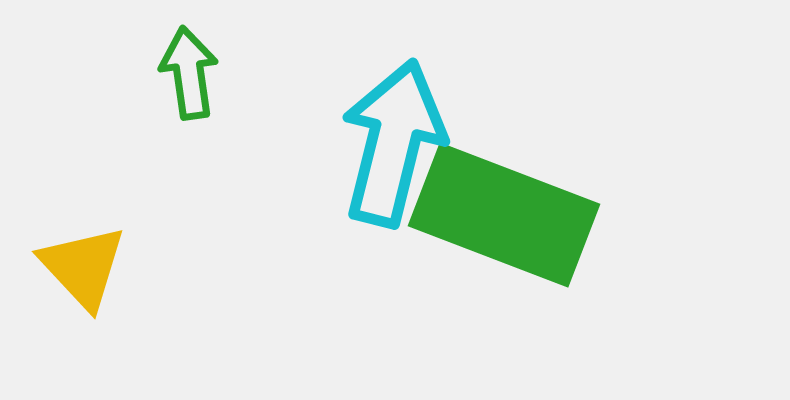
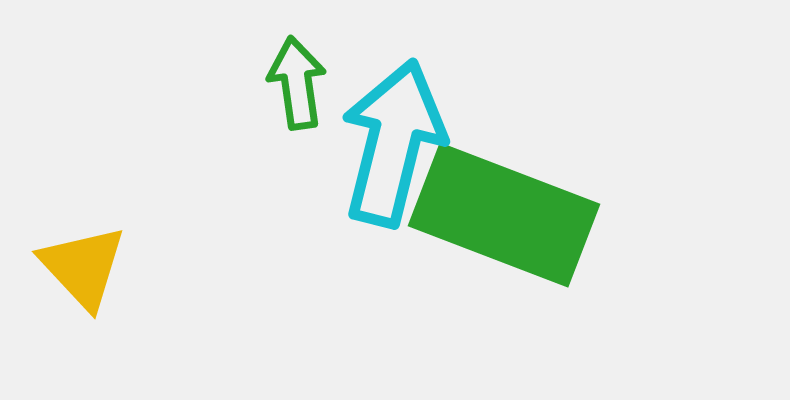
green arrow: moved 108 px right, 10 px down
